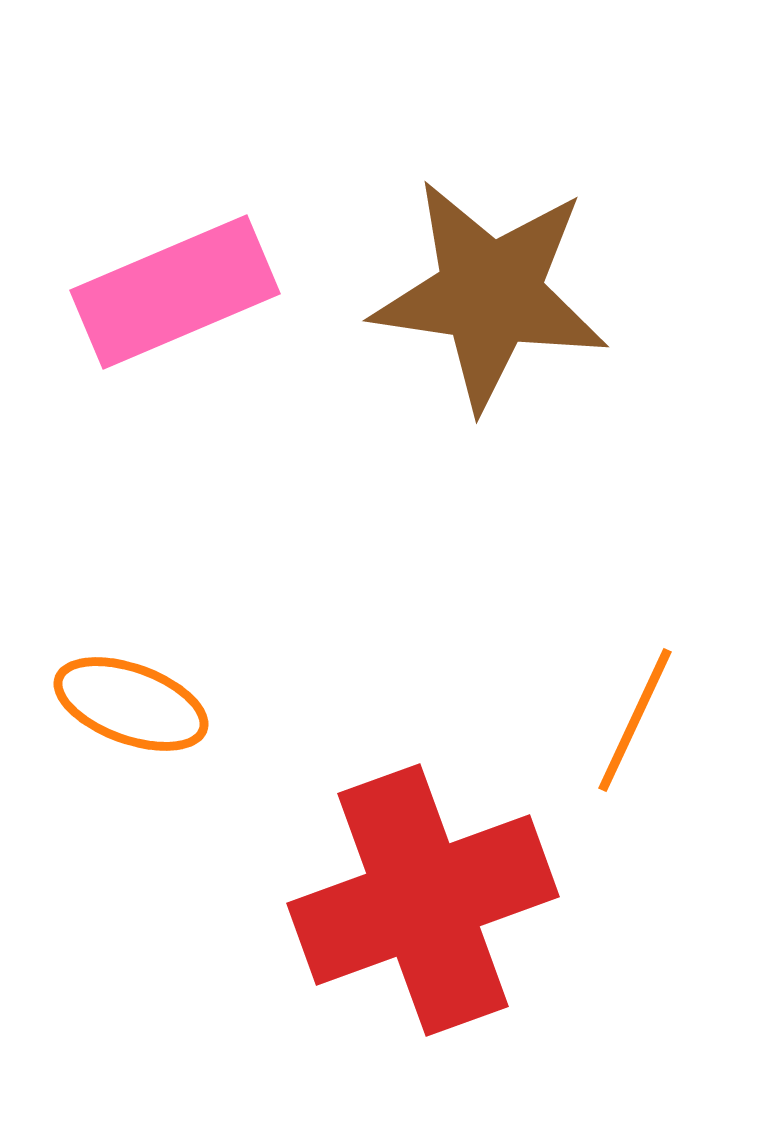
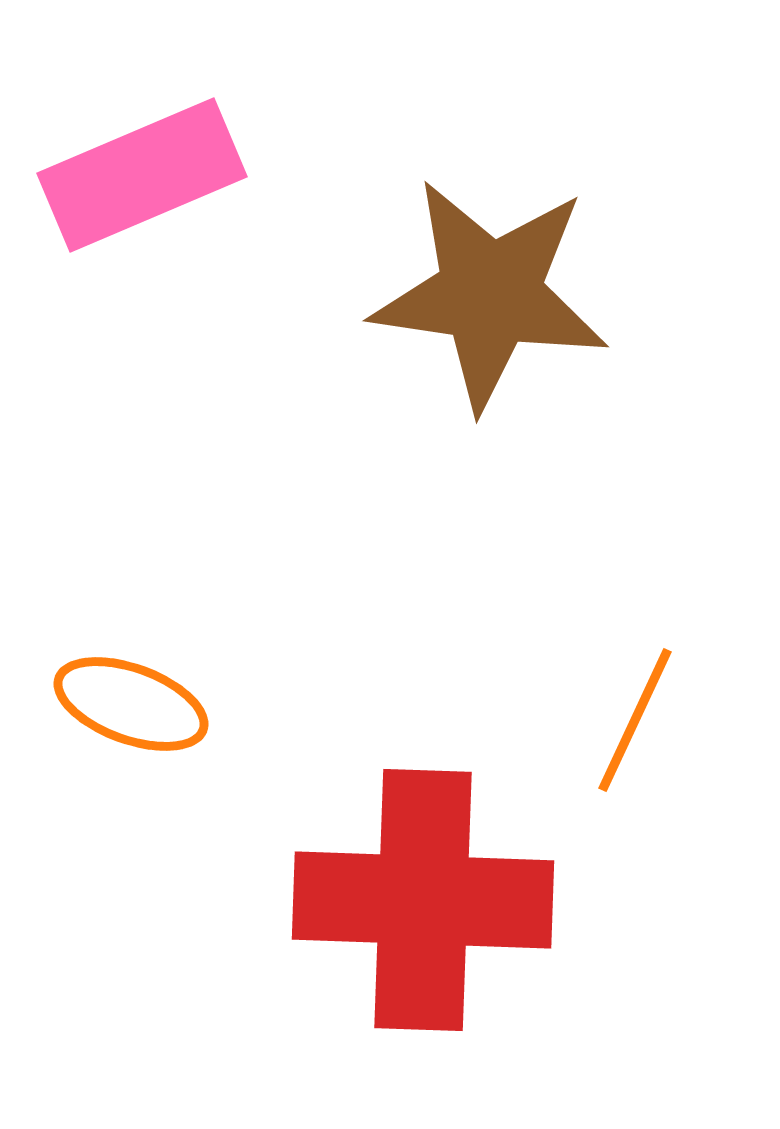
pink rectangle: moved 33 px left, 117 px up
red cross: rotated 22 degrees clockwise
